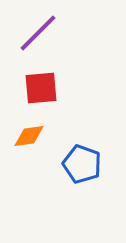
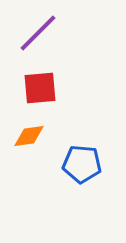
red square: moved 1 px left
blue pentagon: rotated 15 degrees counterclockwise
